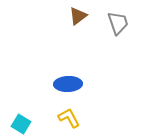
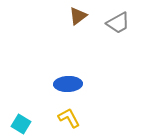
gray trapezoid: rotated 80 degrees clockwise
